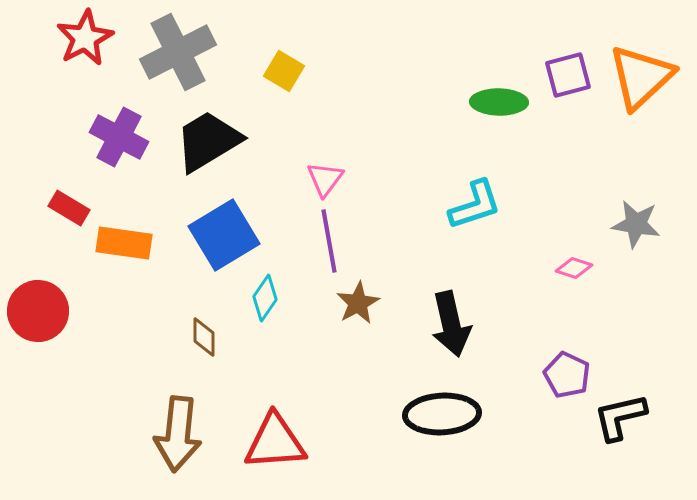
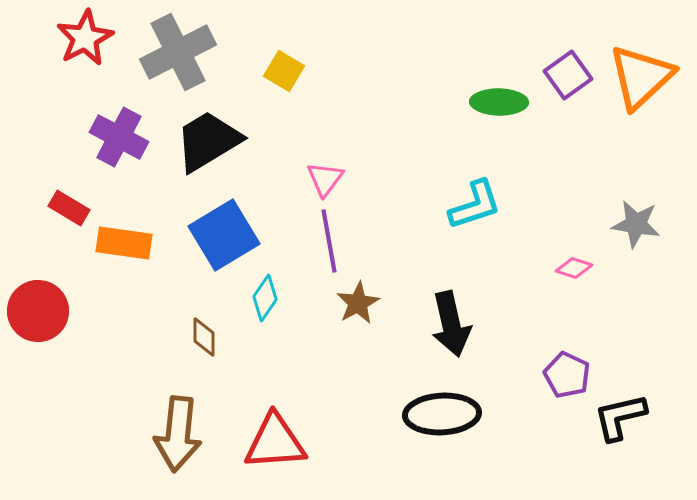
purple square: rotated 21 degrees counterclockwise
